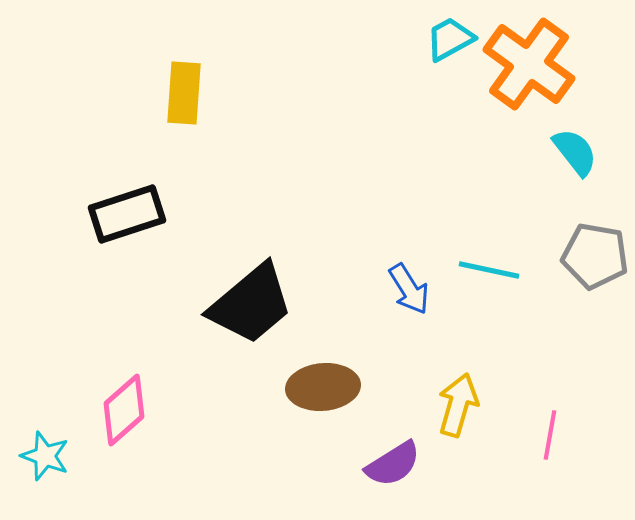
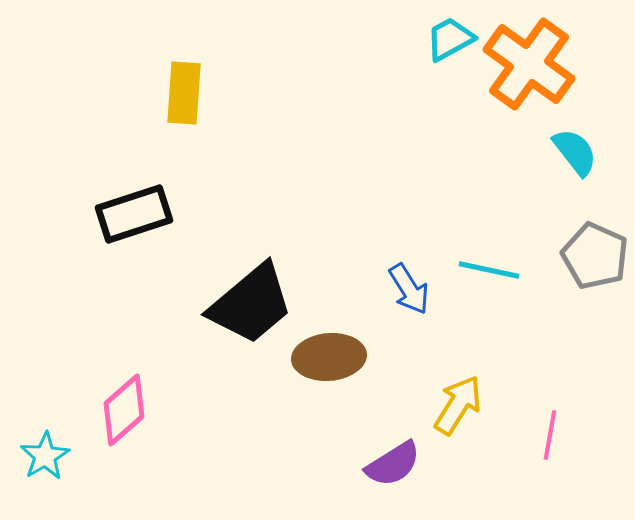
black rectangle: moved 7 px right
gray pentagon: rotated 14 degrees clockwise
brown ellipse: moved 6 px right, 30 px up
yellow arrow: rotated 16 degrees clockwise
cyan star: rotated 21 degrees clockwise
